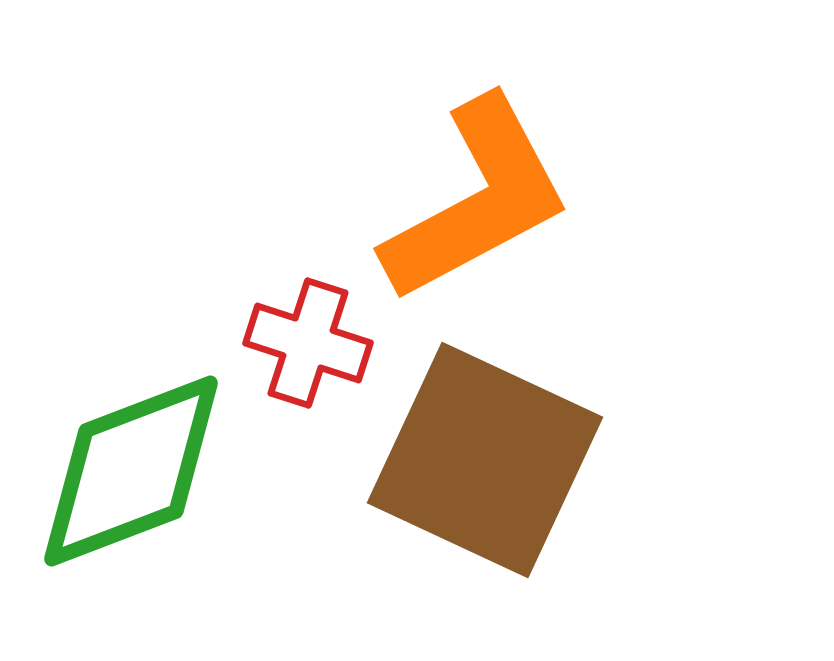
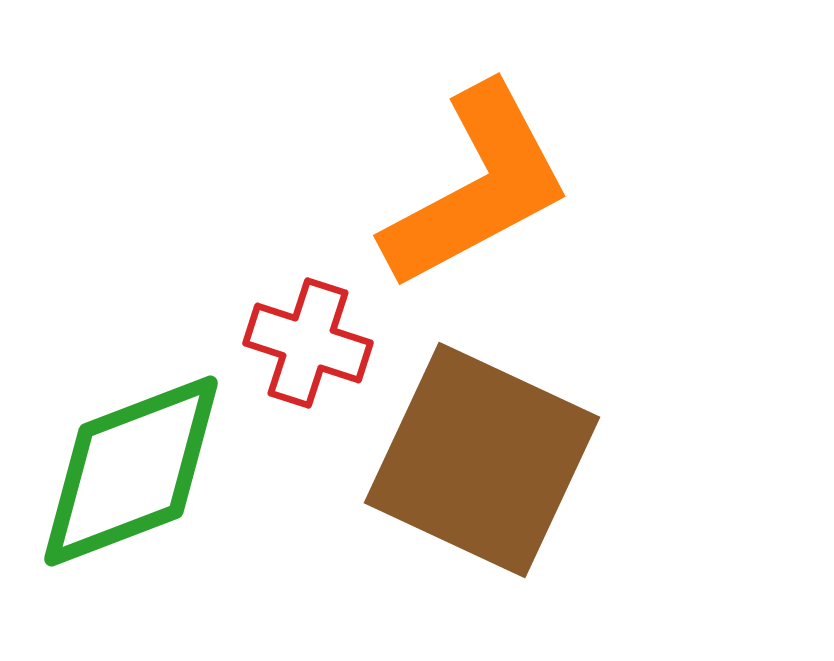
orange L-shape: moved 13 px up
brown square: moved 3 px left
